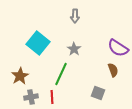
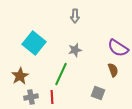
cyan square: moved 4 px left
gray star: moved 1 px right, 1 px down; rotated 24 degrees clockwise
